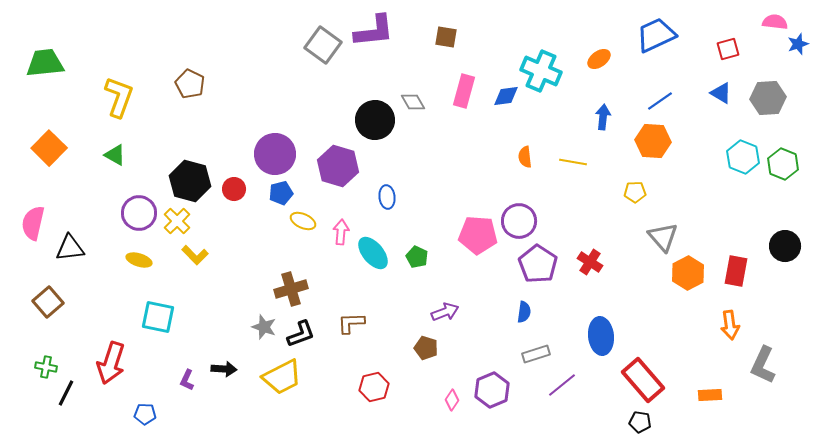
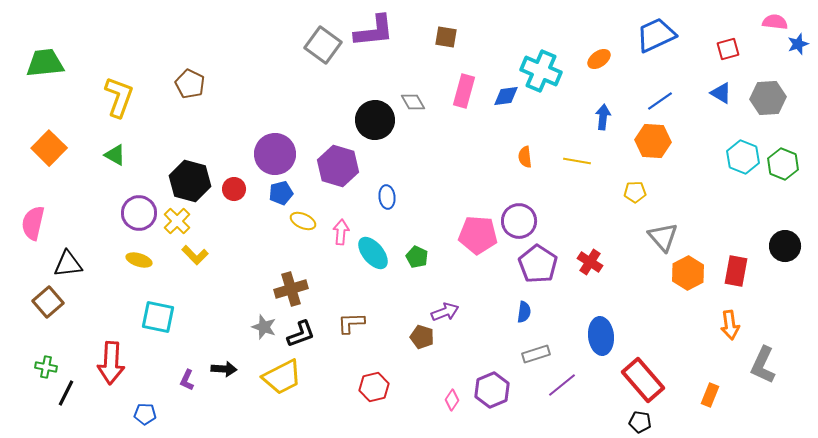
yellow line at (573, 162): moved 4 px right, 1 px up
black triangle at (70, 248): moved 2 px left, 16 px down
brown pentagon at (426, 348): moved 4 px left, 11 px up
red arrow at (111, 363): rotated 15 degrees counterclockwise
orange rectangle at (710, 395): rotated 65 degrees counterclockwise
